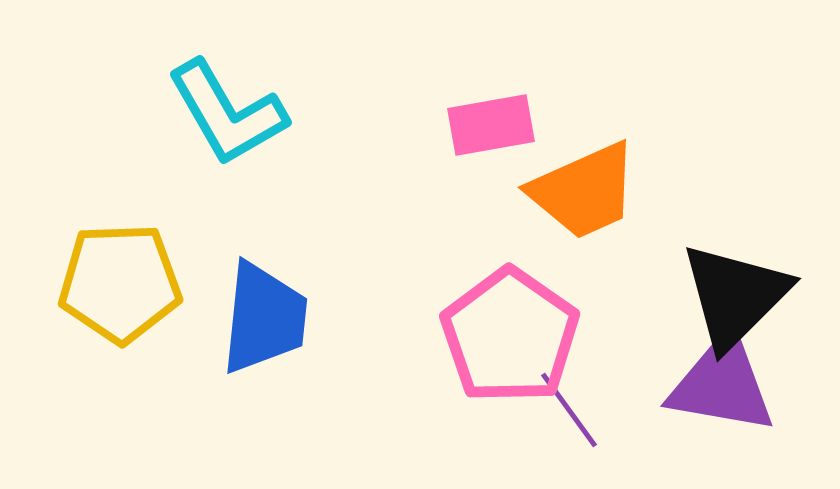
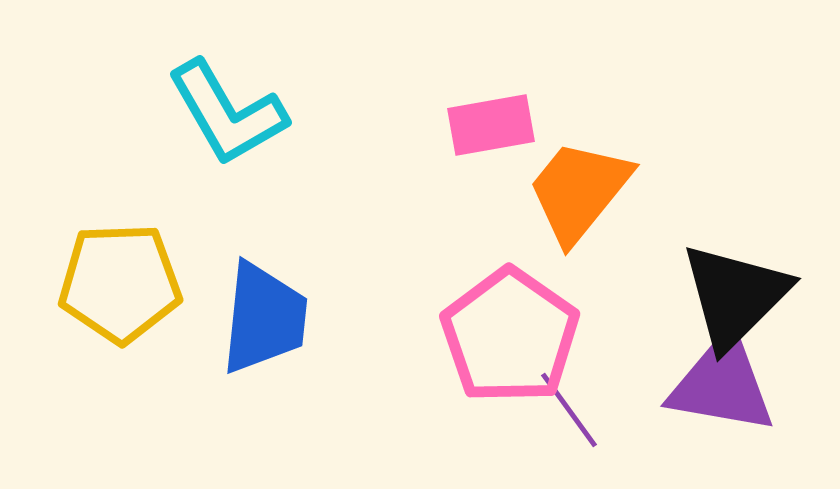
orange trapezoid: moved 5 px left; rotated 153 degrees clockwise
